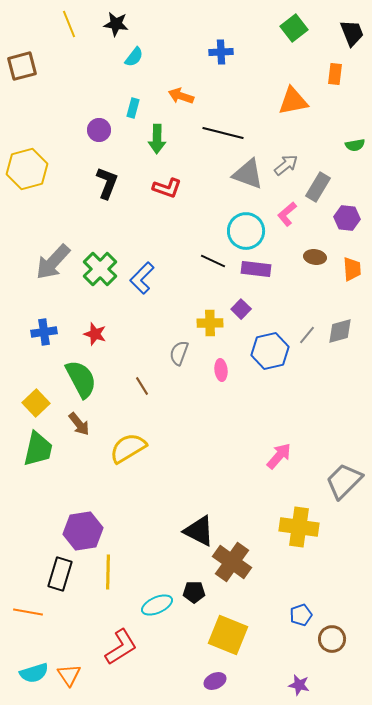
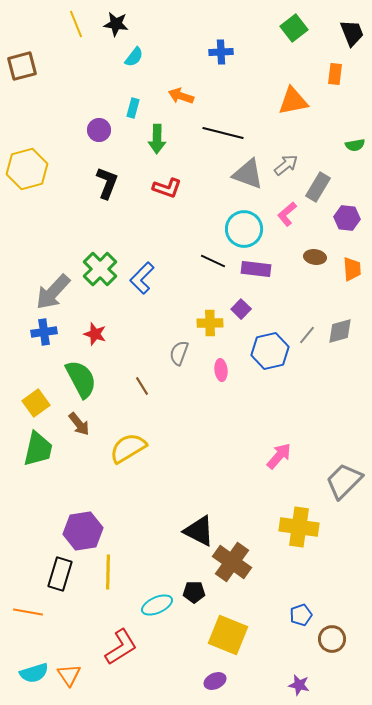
yellow line at (69, 24): moved 7 px right
cyan circle at (246, 231): moved 2 px left, 2 px up
gray arrow at (53, 262): moved 30 px down
yellow square at (36, 403): rotated 8 degrees clockwise
